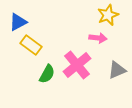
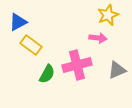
pink cross: rotated 24 degrees clockwise
